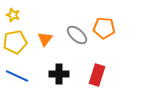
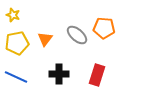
yellow pentagon: moved 2 px right, 1 px down
blue line: moved 1 px left, 1 px down
